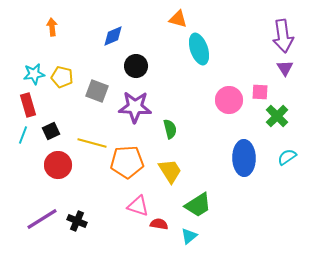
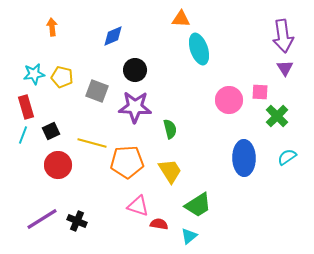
orange triangle: moved 3 px right; rotated 12 degrees counterclockwise
black circle: moved 1 px left, 4 px down
red rectangle: moved 2 px left, 2 px down
